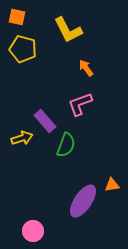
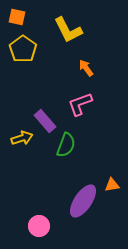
yellow pentagon: rotated 20 degrees clockwise
pink circle: moved 6 px right, 5 px up
